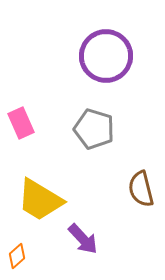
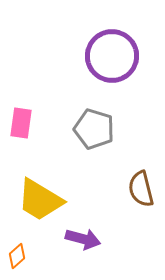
purple circle: moved 6 px right
pink rectangle: rotated 32 degrees clockwise
purple arrow: rotated 32 degrees counterclockwise
